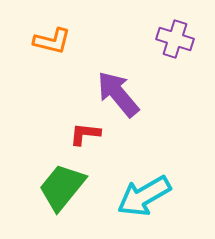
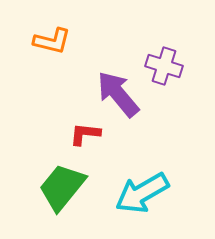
purple cross: moved 11 px left, 27 px down
cyan arrow: moved 2 px left, 3 px up
